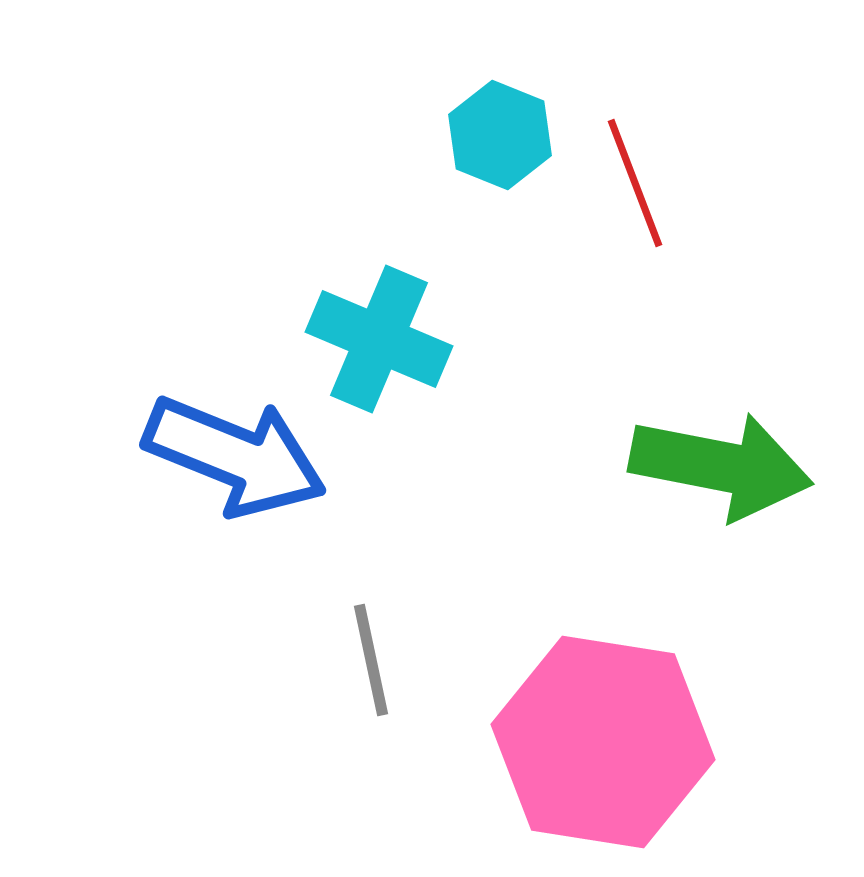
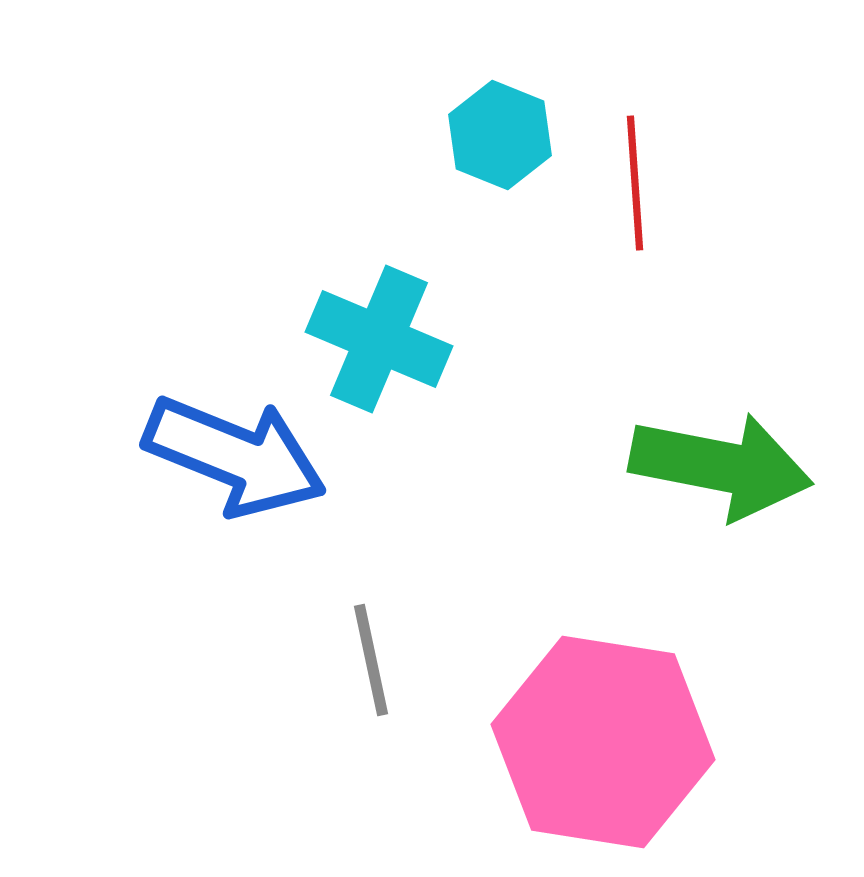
red line: rotated 17 degrees clockwise
